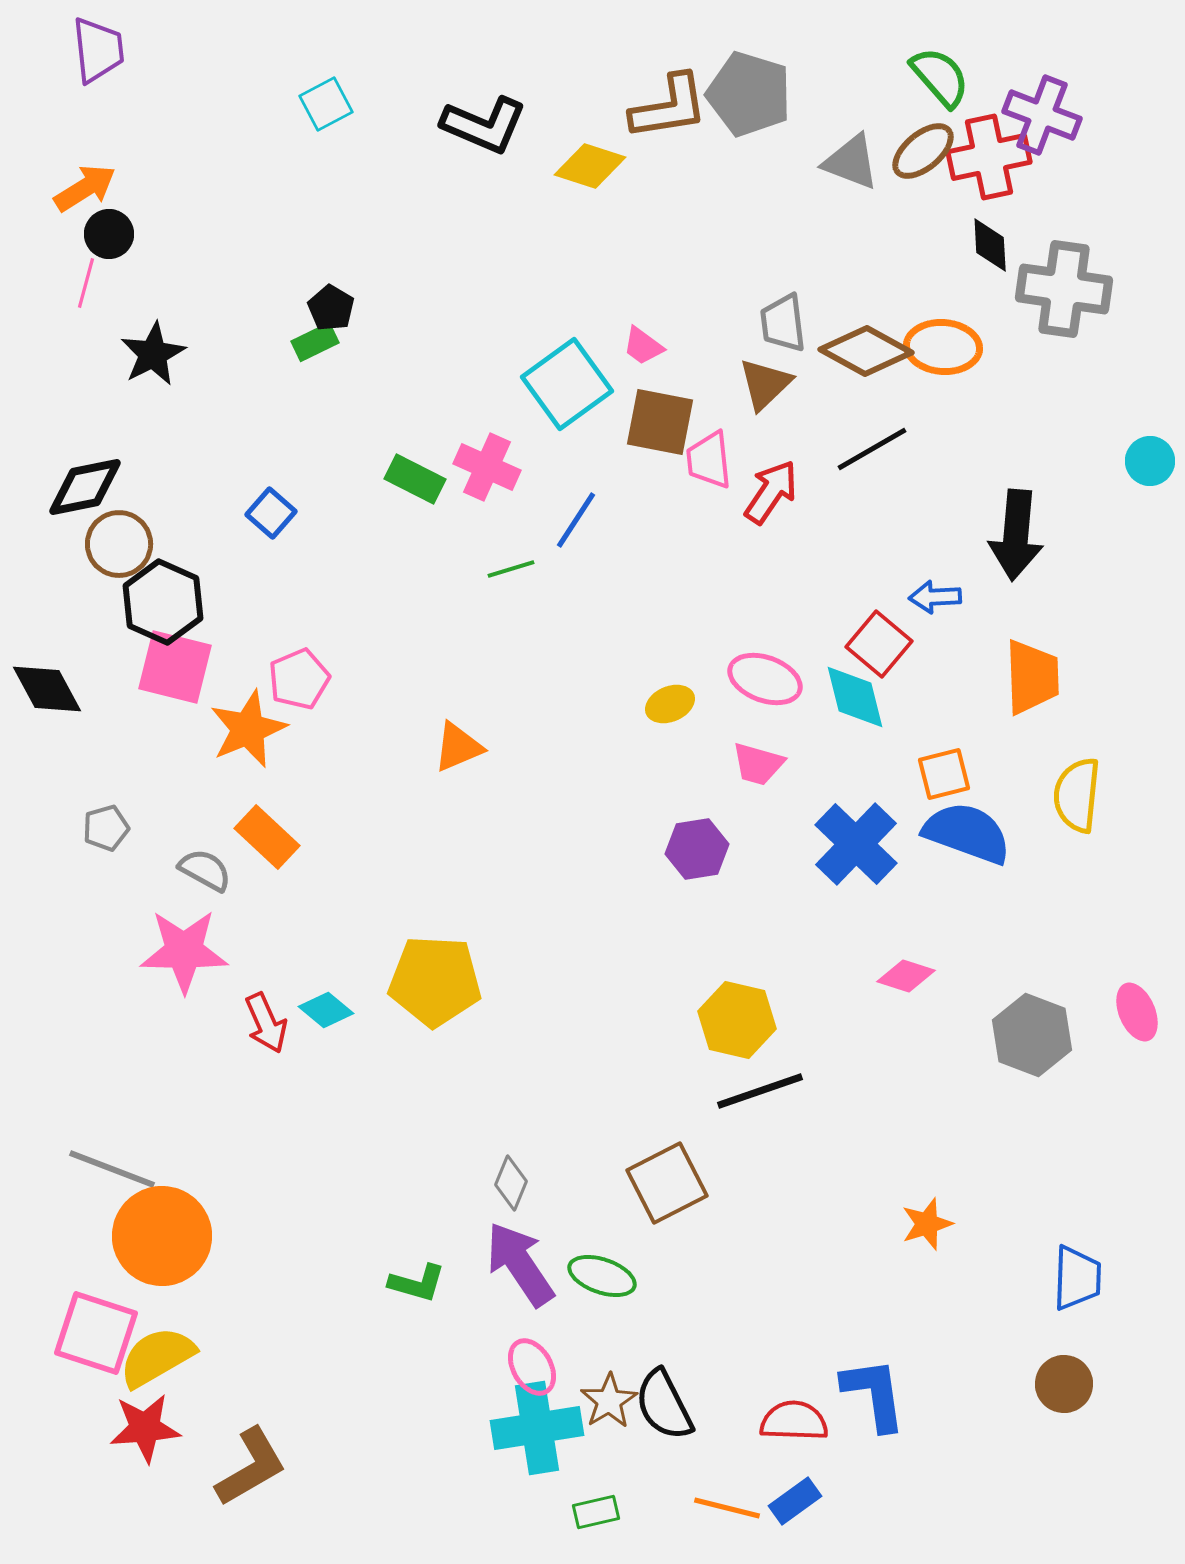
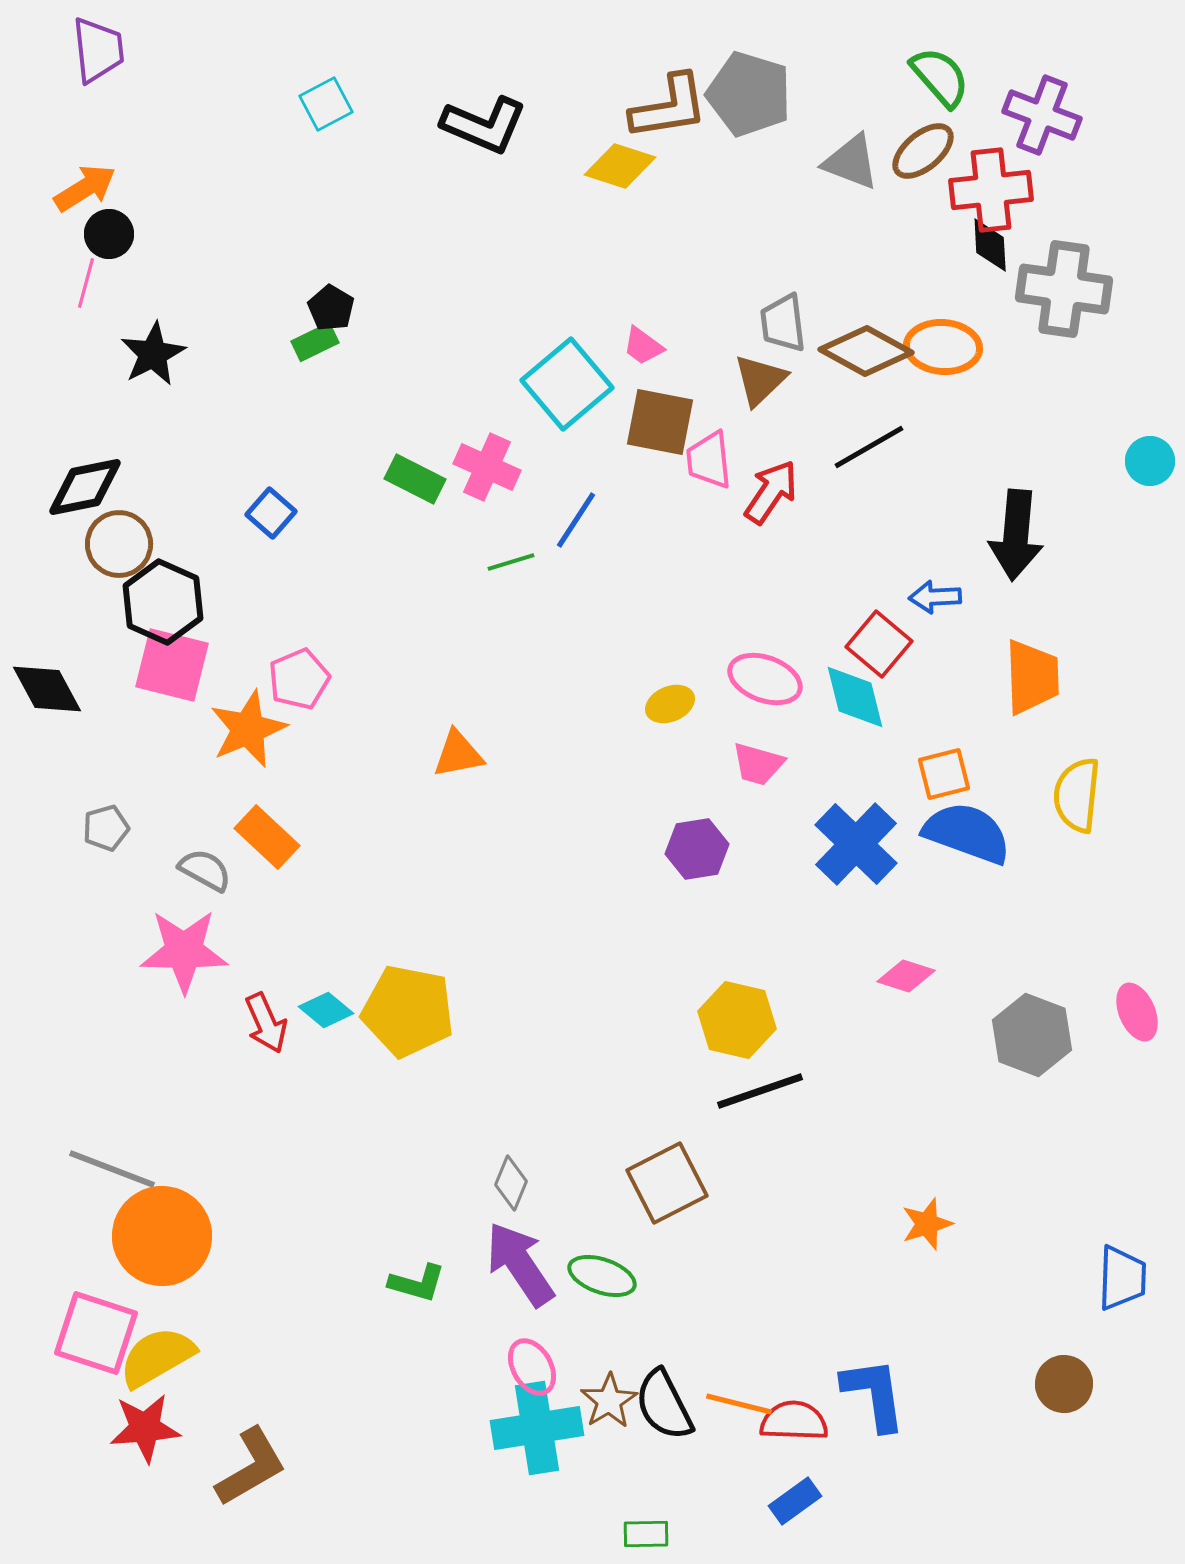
red cross at (989, 157): moved 2 px right, 33 px down; rotated 6 degrees clockwise
yellow diamond at (590, 166): moved 30 px right
cyan square at (567, 384): rotated 4 degrees counterclockwise
brown triangle at (765, 384): moved 5 px left, 4 px up
black line at (872, 449): moved 3 px left, 2 px up
green line at (511, 569): moved 7 px up
pink square at (175, 667): moved 3 px left, 2 px up
orange triangle at (458, 747): moved 7 px down; rotated 12 degrees clockwise
yellow pentagon at (435, 981): moved 27 px left, 30 px down; rotated 8 degrees clockwise
blue trapezoid at (1077, 1278): moved 45 px right
orange line at (727, 1508): moved 12 px right, 104 px up
green rectangle at (596, 1512): moved 50 px right, 22 px down; rotated 12 degrees clockwise
